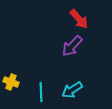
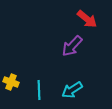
red arrow: moved 8 px right; rotated 10 degrees counterclockwise
cyan line: moved 2 px left, 2 px up
